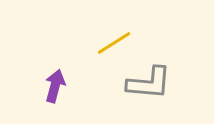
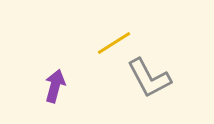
gray L-shape: moved 5 px up; rotated 57 degrees clockwise
